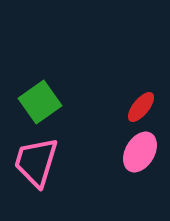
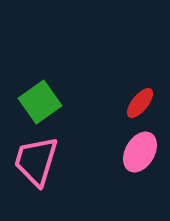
red ellipse: moved 1 px left, 4 px up
pink trapezoid: moved 1 px up
